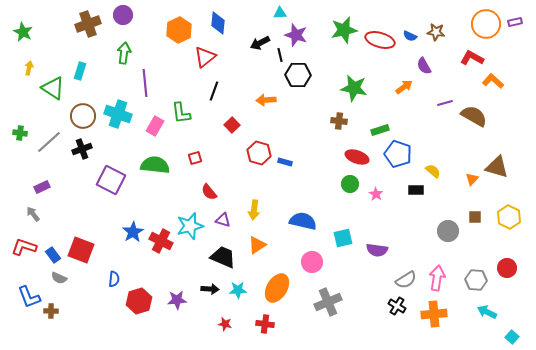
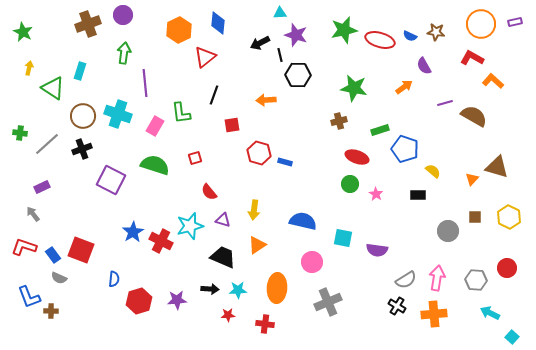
orange circle at (486, 24): moved 5 px left
black line at (214, 91): moved 4 px down
brown cross at (339, 121): rotated 21 degrees counterclockwise
red square at (232, 125): rotated 35 degrees clockwise
gray line at (49, 142): moved 2 px left, 2 px down
blue pentagon at (398, 154): moved 7 px right, 5 px up
green semicircle at (155, 165): rotated 12 degrees clockwise
black rectangle at (416, 190): moved 2 px right, 5 px down
cyan square at (343, 238): rotated 24 degrees clockwise
orange ellipse at (277, 288): rotated 28 degrees counterclockwise
cyan arrow at (487, 312): moved 3 px right, 1 px down
red star at (225, 324): moved 3 px right, 9 px up; rotated 16 degrees counterclockwise
